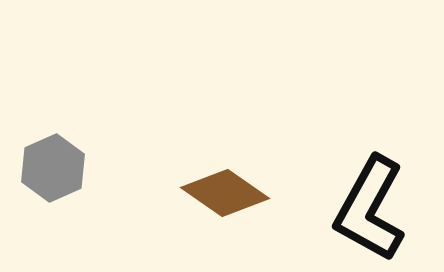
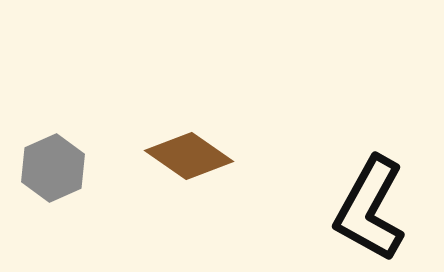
brown diamond: moved 36 px left, 37 px up
